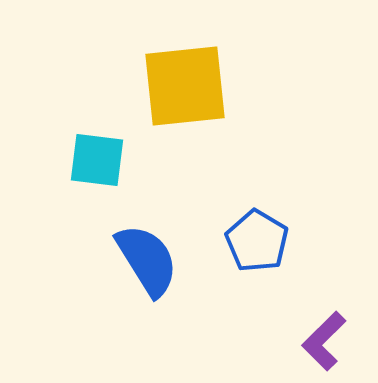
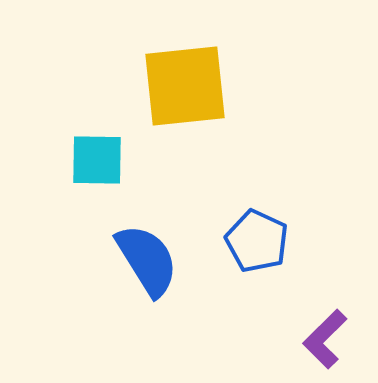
cyan square: rotated 6 degrees counterclockwise
blue pentagon: rotated 6 degrees counterclockwise
purple L-shape: moved 1 px right, 2 px up
